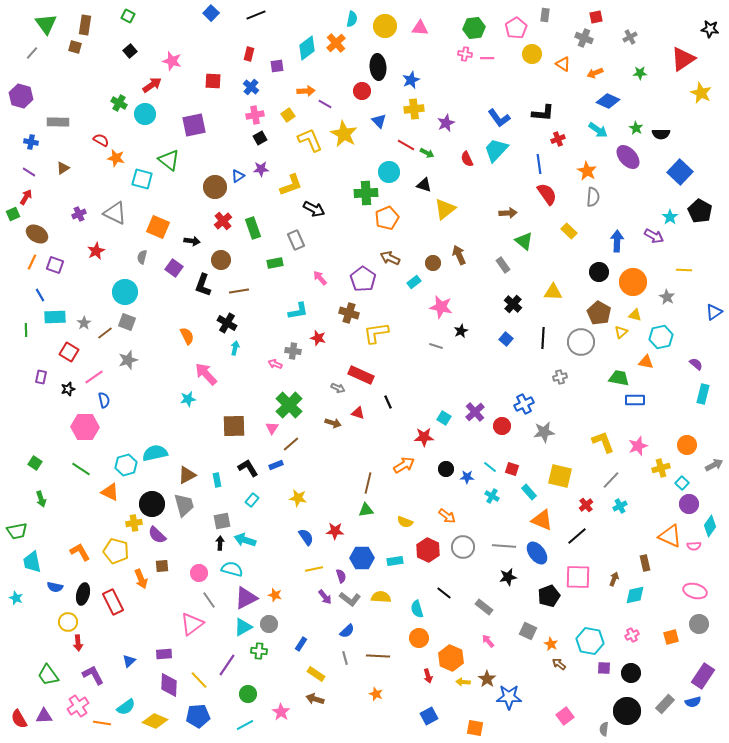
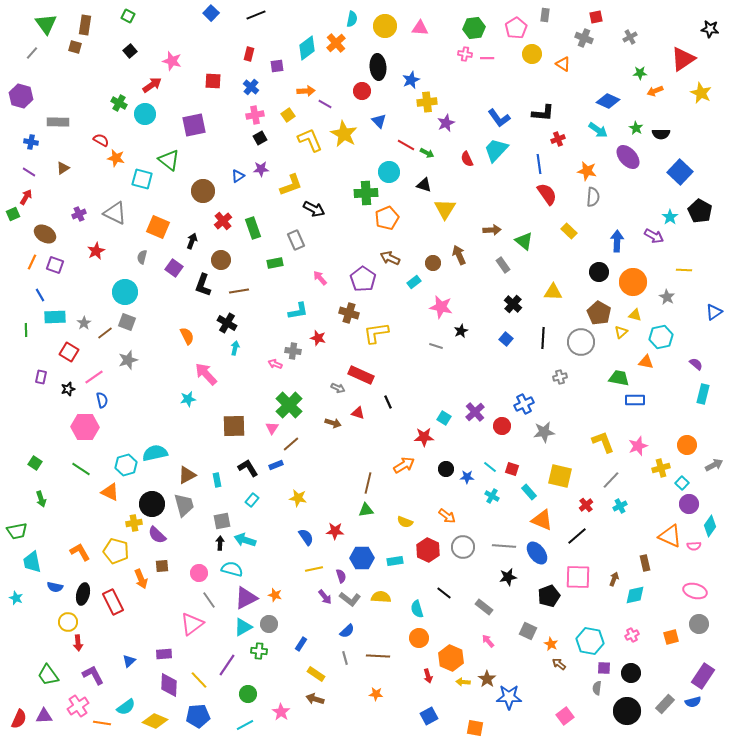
orange arrow at (595, 73): moved 60 px right, 18 px down
yellow cross at (414, 109): moved 13 px right, 7 px up
orange star at (587, 171): rotated 18 degrees counterclockwise
brown circle at (215, 187): moved 12 px left, 4 px down
yellow triangle at (445, 209): rotated 20 degrees counterclockwise
brown arrow at (508, 213): moved 16 px left, 17 px down
brown ellipse at (37, 234): moved 8 px right
black arrow at (192, 241): rotated 77 degrees counterclockwise
blue semicircle at (104, 400): moved 2 px left
orange star at (376, 694): rotated 16 degrees counterclockwise
red semicircle at (19, 719): rotated 126 degrees counterclockwise
gray semicircle at (604, 729): moved 7 px left, 41 px up
